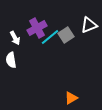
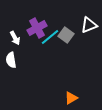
gray square: rotated 21 degrees counterclockwise
